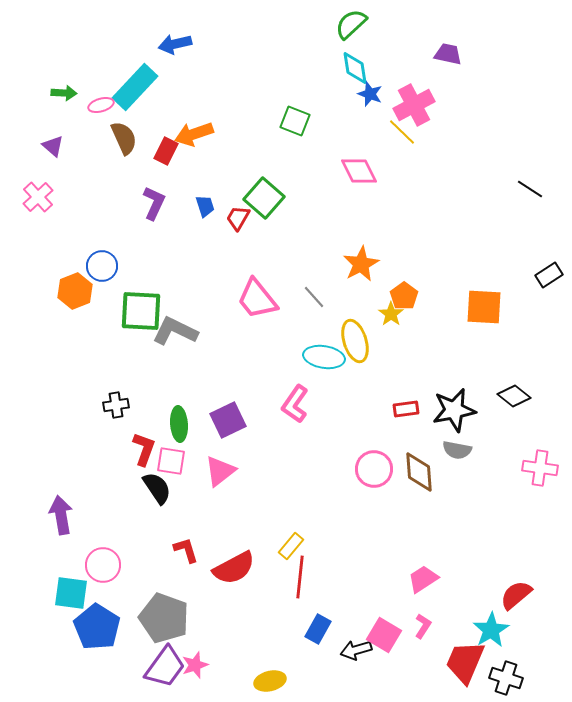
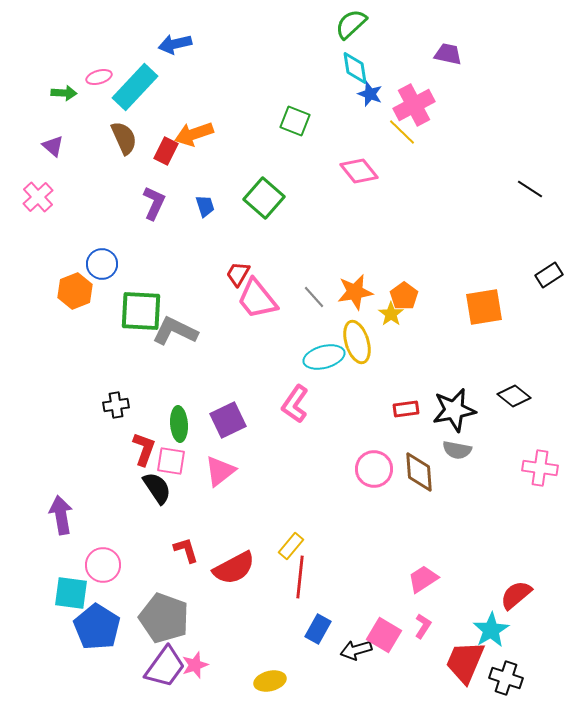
pink ellipse at (101, 105): moved 2 px left, 28 px up
pink diamond at (359, 171): rotated 12 degrees counterclockwise
red trapezoid at (238, 218): moved 56 px down
orange star at (361, 264): moved 6 px left, 28 px down; rotated 18 degrees clockwise
blue circle at (102, 266): moved 2 px up
orange square at (484, 307): rotated 12 degrees counterclockwise
yellow ellipse at (355, 341): moved 2 px right, 1 px down
cyan ellipse at (324, 357): rotated 24 degrees counterclockwise
